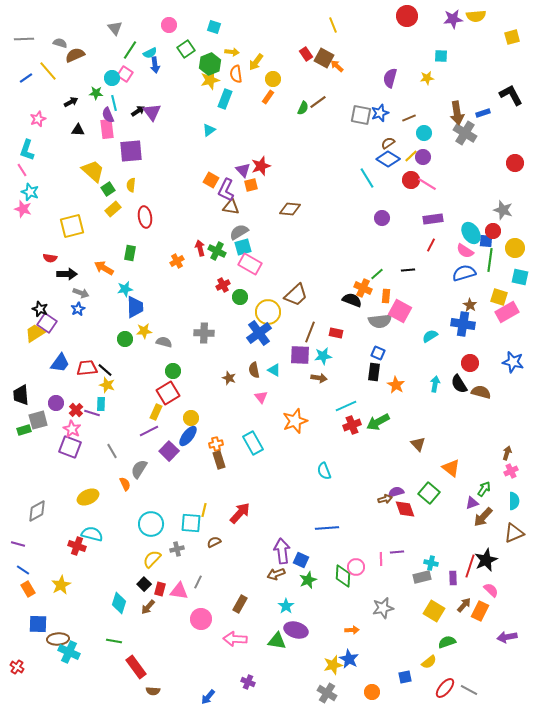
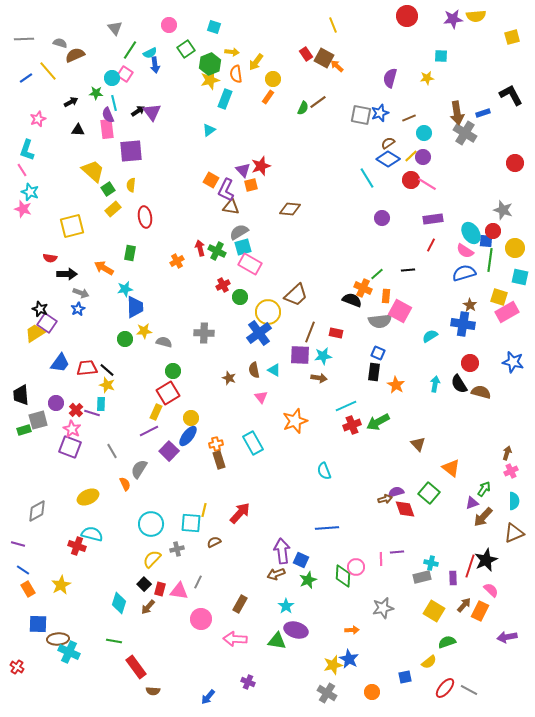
black line at (105, 370): moved 2 px right
